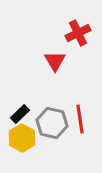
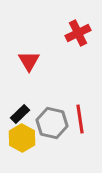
red triangle: moved 26 px left
